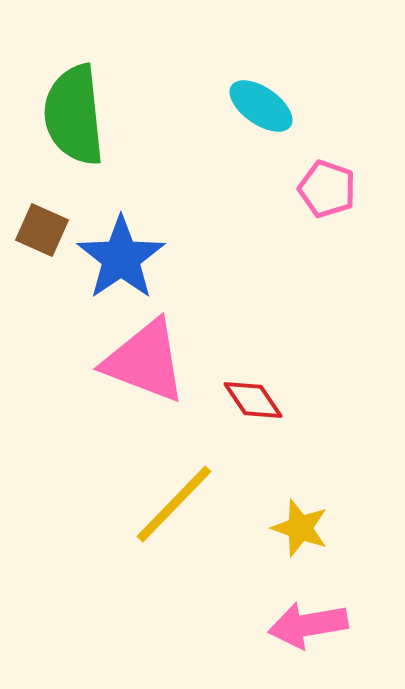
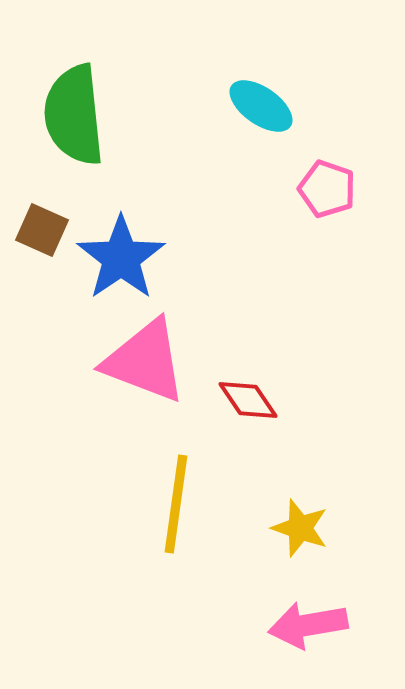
red diamond: moved 5 px left
yellow line: moved 2 px right; rotated 36 degrees counterclockwise
